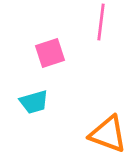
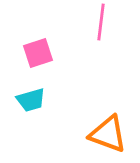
pink square: moved 12 px left
cyan trapezoid: moved 3 px left, 2 px up
